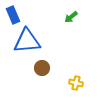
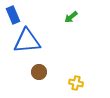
brown circle: moved 3 px left, 4 px down
